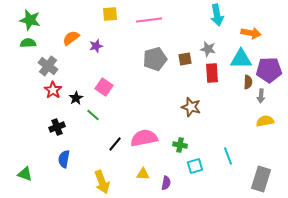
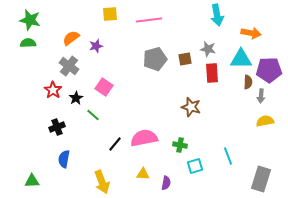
gray cross: moved 21 px right
green triangle: moved 7 px right, 7 px down; rotated 21 degrees counterclockwise
